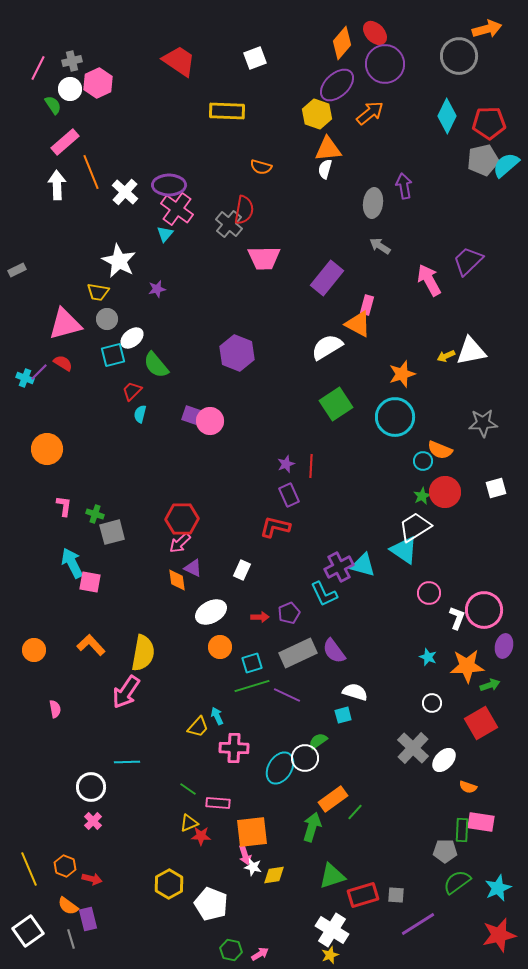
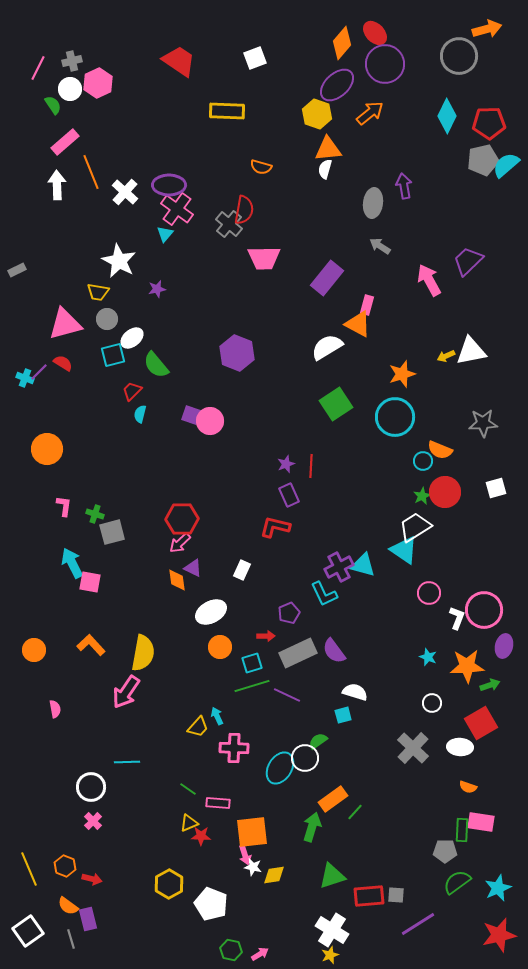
red arrow at (260, 617): moved 6 px right, 19 px down
white ellipse at (444, 760): moved 16 px right, 13 px up; rotated 50 degrees clockwise
red rectangle at (363, 895): moved 6 px right, 1 px down; rotated 12 degrees clockwise
